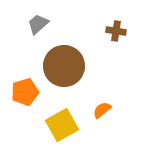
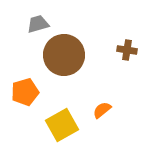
gray trapezoid: rotated 25 degrees clockwise
brown cross: moved 11 px right, 19 px down
brown circle: moved 11 px up
